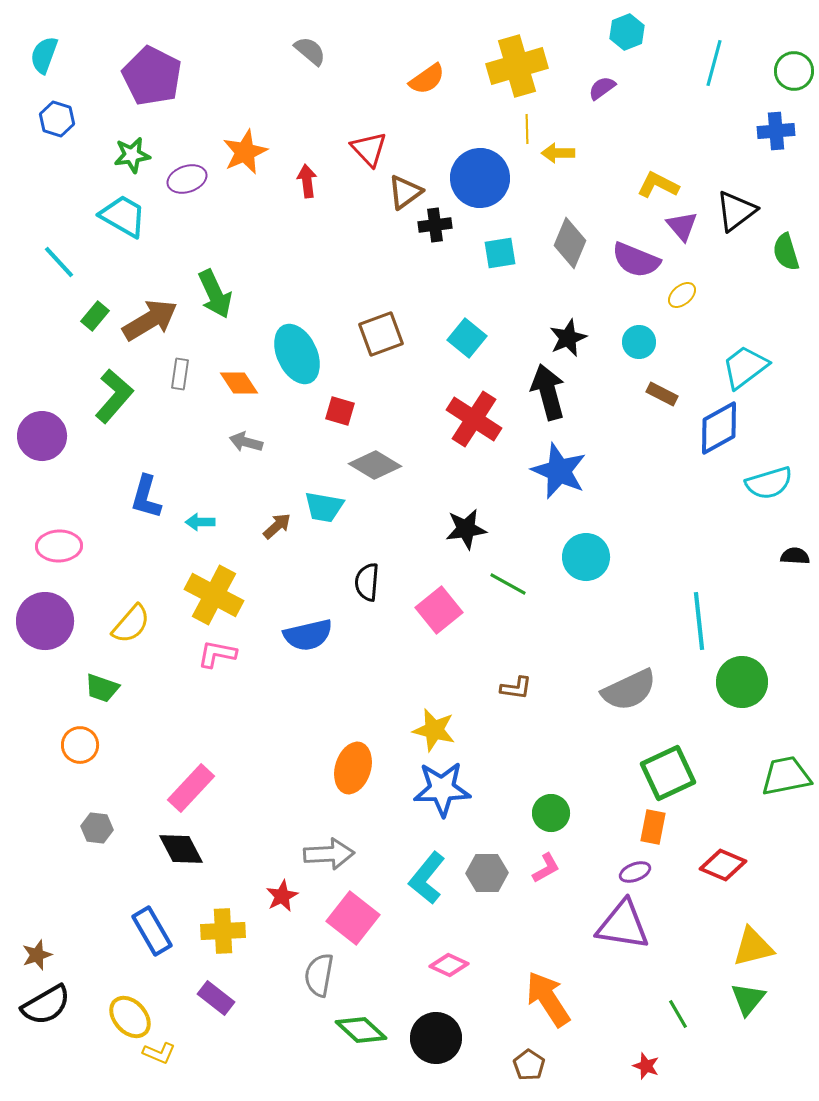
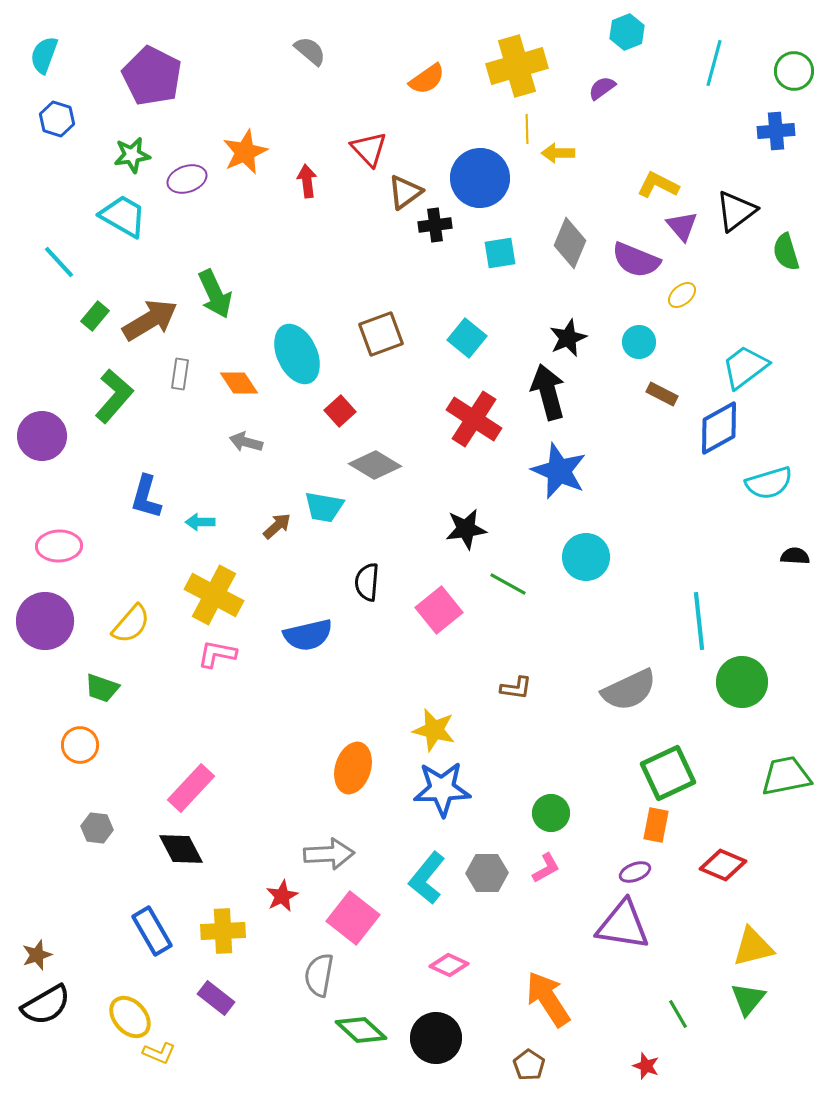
red square at (340, 411): rotated 32 degrees clockwise
orange rectangle at (653, 827): moved 3 px right, 2 px up
